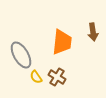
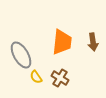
brown arrow: moved 10 px down
brown cross: moved 3 px right, 1 px down
